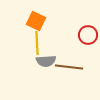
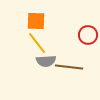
orange square: rotated 24 degrees counterclockwise
yellow line: rotated 35 degrees counterclockwise
